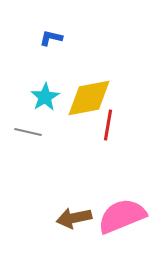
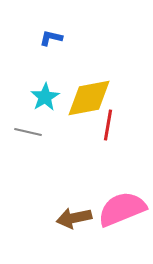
pink semicircle: moved 7 px up
